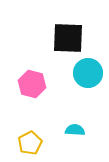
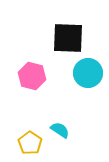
pink hexagon: moved 8 px up
cyan semicircle: moved 15 px left; rotated 30 degrees clockwise
yellow pentagon: rotated 10 degrees counterclockwise
